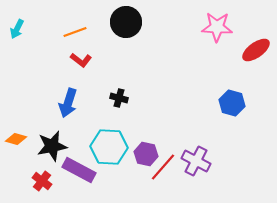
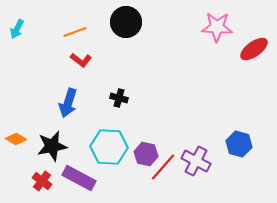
red ellipse: moved 2 px left, 1 px up
blue hexagon: moved 7 px right, 41 px down
orange diamond: rotated 15 degrees clockwise
purple rectangle: moved 8 px down
